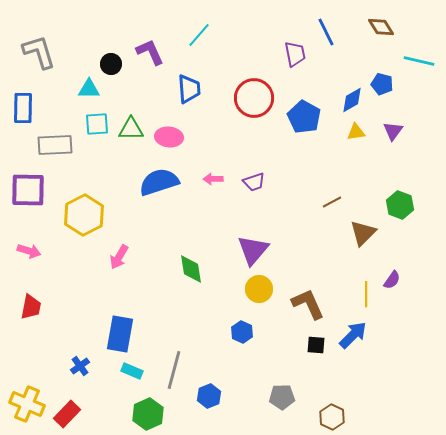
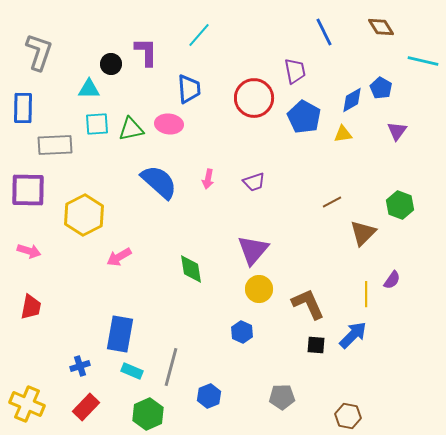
blue line at (326, 32): moved 2 px left
gray L-shape at (39, 52): rotated 36 degrees clockwise
purple L-shape at (150, 52): moved 4 px left; rotated 24 degrees clockwise
purple trapezoid at (295, 54): moved 17 px down
cyan line at (419, 61): moved 4 px right
blue pentagon at (382, 84): moved 1 px left, 4 px down; rotated 15 degrees clockwise
green triangle at (131, 129): rotated 12 degrees counterclockwise
purple triangle at (393, 131): moved 4 px right
yellow triangle at (356, 132): moved 13 px left, 2 px down
pink ellipse at (169, 137): moved 13 px up
pink arrow at (213, 179): moved 5 px left; rotated 78 degrees counterclockwise
blue semicircle at (159, 182): rotated 60 degrees clockwise
pink arrow at (119, 257): rotated 30 degrees clockwise
blue cross at (80, 366): rotated 18 degrees clockwise
gray line at (174, 370): moved 3 px left, 3 px up
red rectangle at (67, 414): moved 19 px right, 7 px up
brown hexagon at (332, 417): moved 16 px right, 1 px up; rotated 15 degrees counterclockwise
